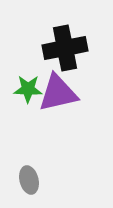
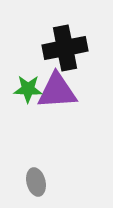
purple triangle: moved 1 px left, 2 px up; rotated 9 degrees clockwise
gray ellipse: moved 7 px right, 2 px down
